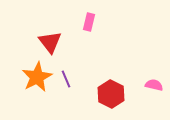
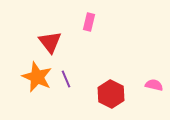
orange star: rotated 20 degrees counterclockwise
